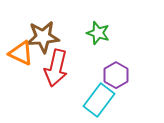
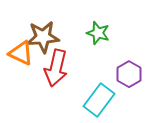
purple hexagon: moved 13 px right, 1 px up
